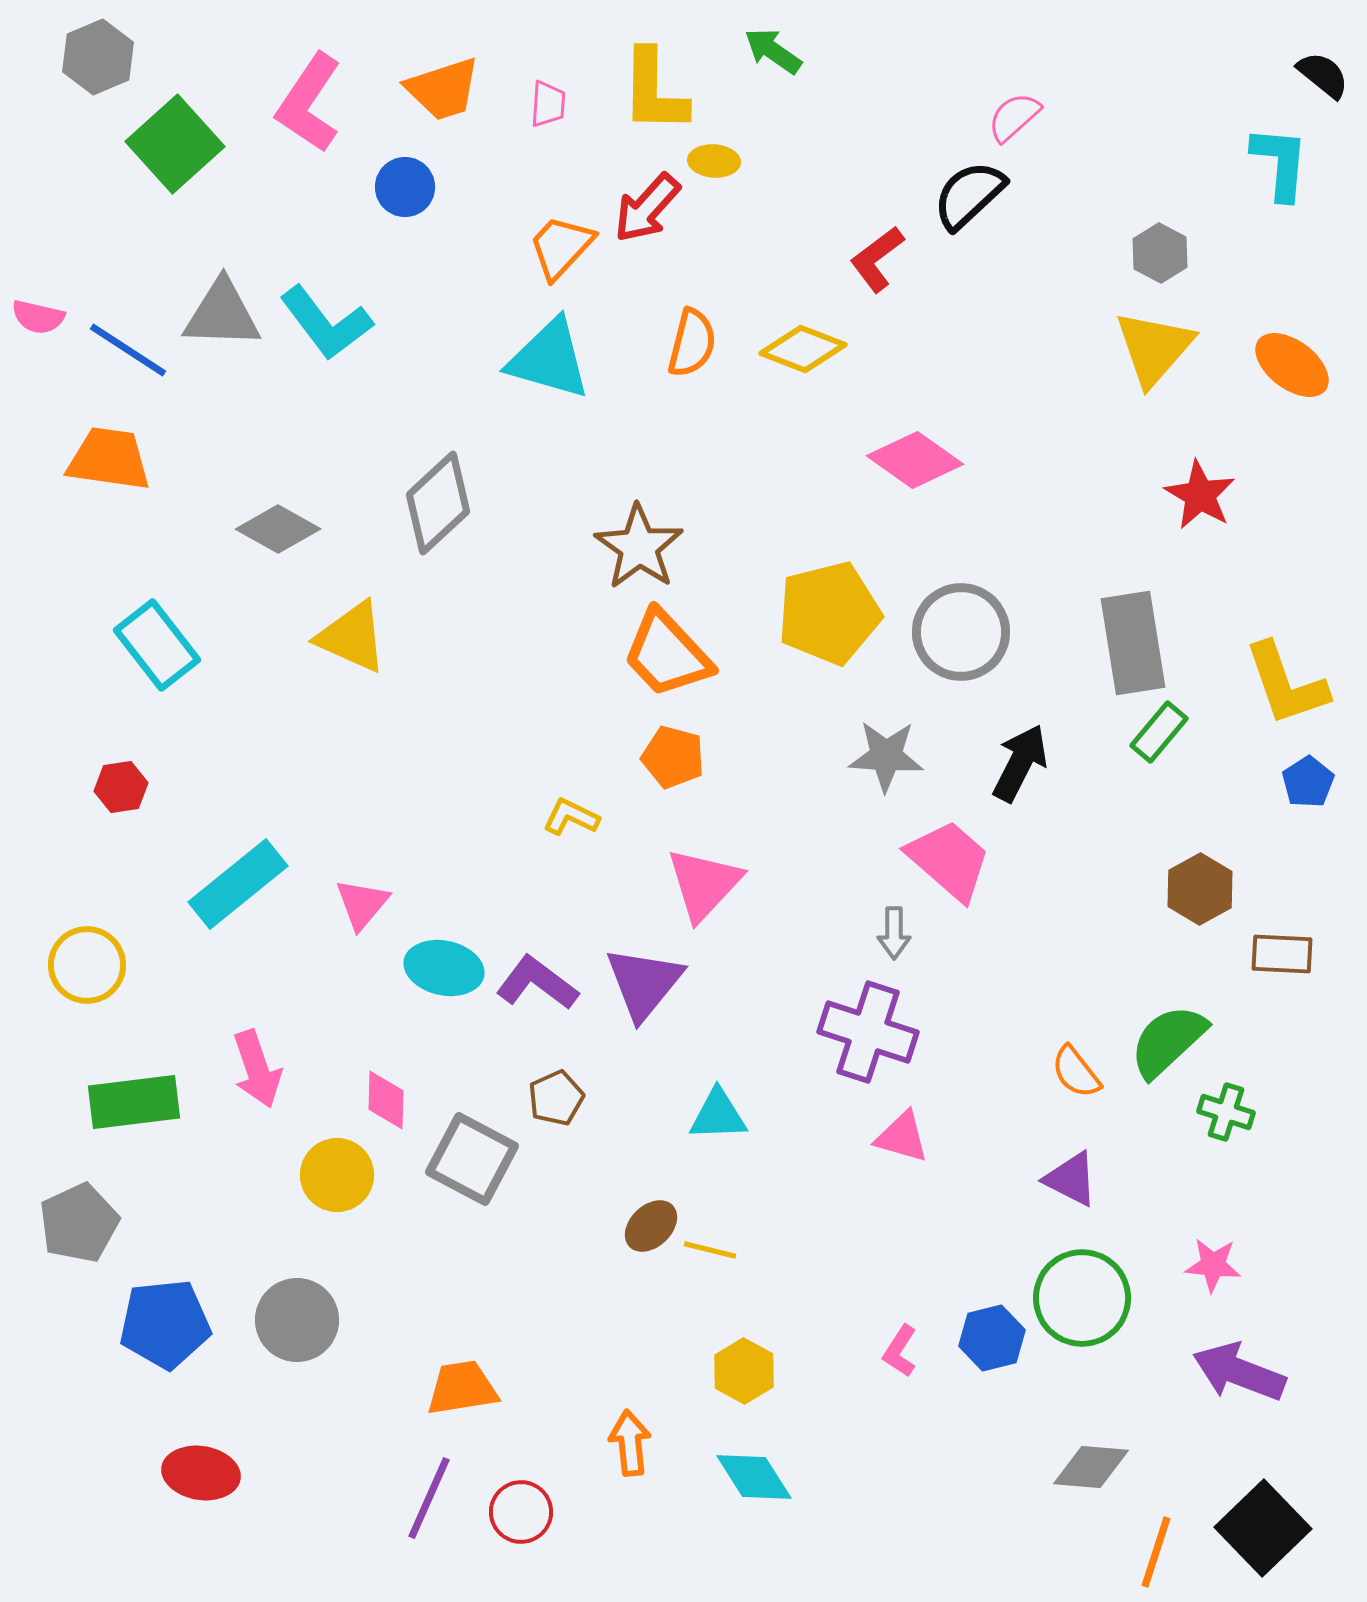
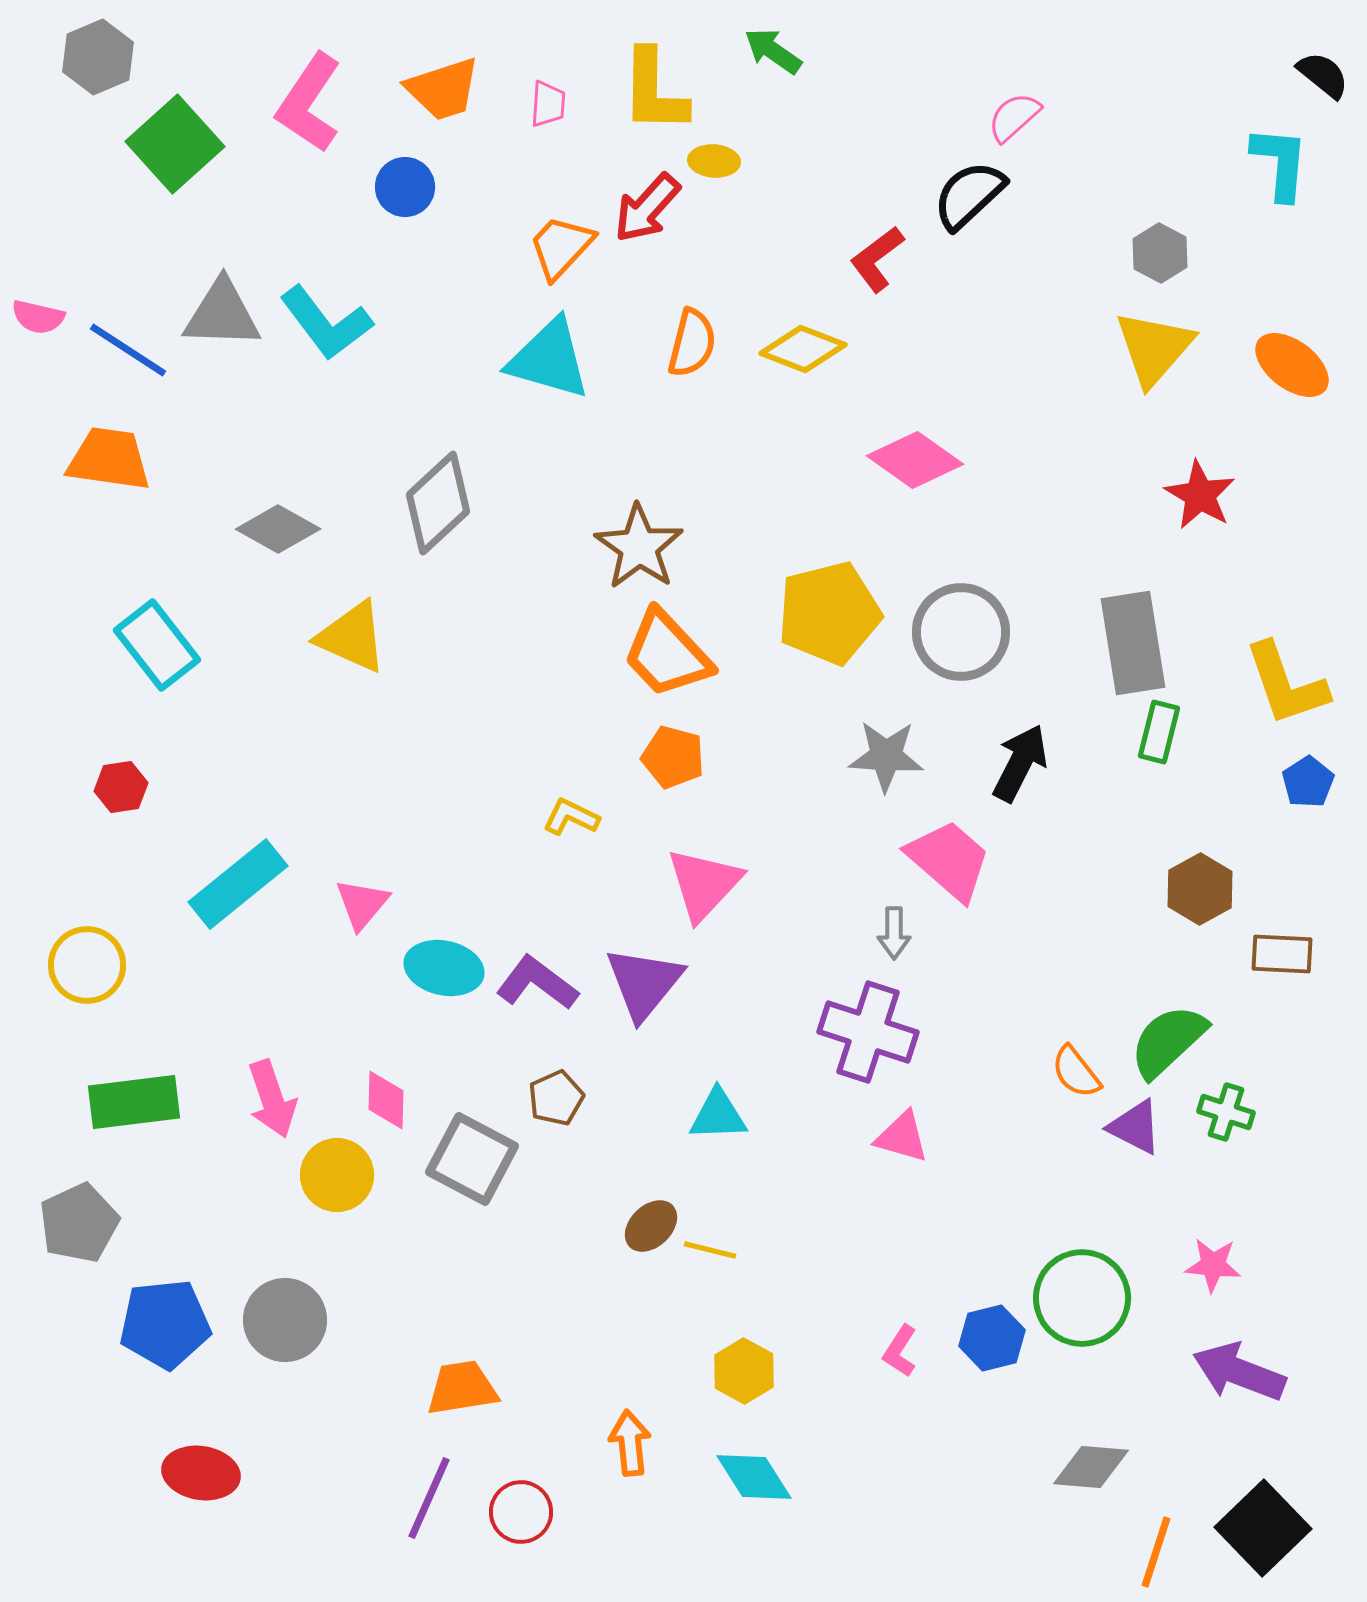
green rectangle at (1159, 732): rotated 26 degrees counterclockwise
pink arrow at (257, 1069): moved 15 px right, 30 px down
purple triangle at (1071, 1179): moved 64 px right, 52 px up
gray circle at (297, 1320): moved 12 px left
